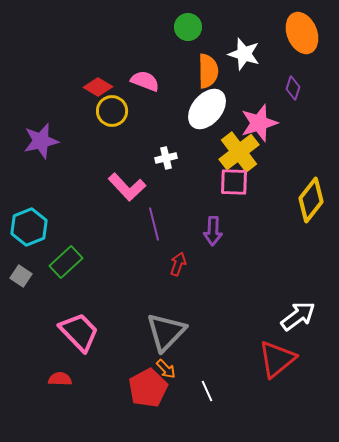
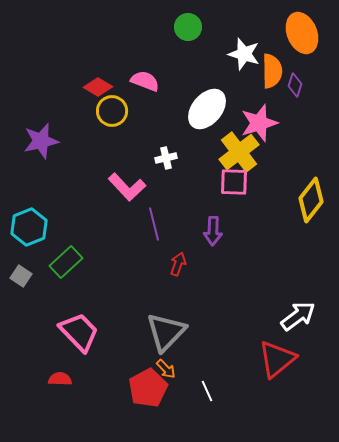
orange semicircle: moved 64 px right
purple diamond: moved 2 px right, 3 px up
